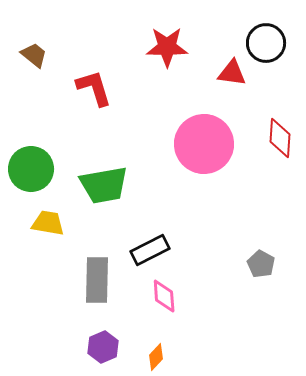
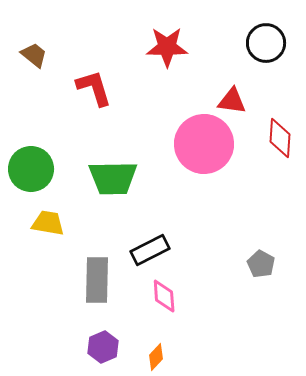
red triangle: moved 28 px down
green trapezoid: moved 9 px right, 7 px up; rotated 9 degrees clockwise
